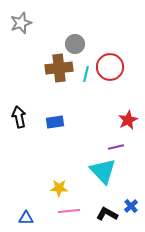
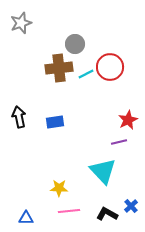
cyan line: rotated 49 degrees clockwise
purple line: moved 3 px right, 5 px up
